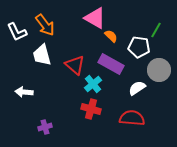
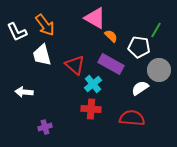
white semicircle: moved 3 px right
red cross: rotated 12 degrees counterclockwise
